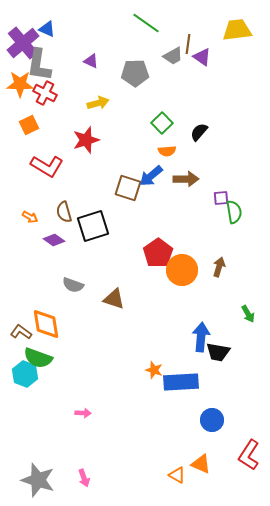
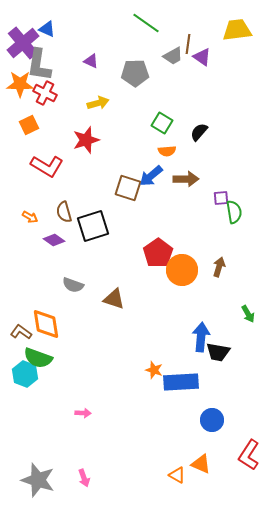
green square at (162, 123): rotated 15 degrees counterclockwise
